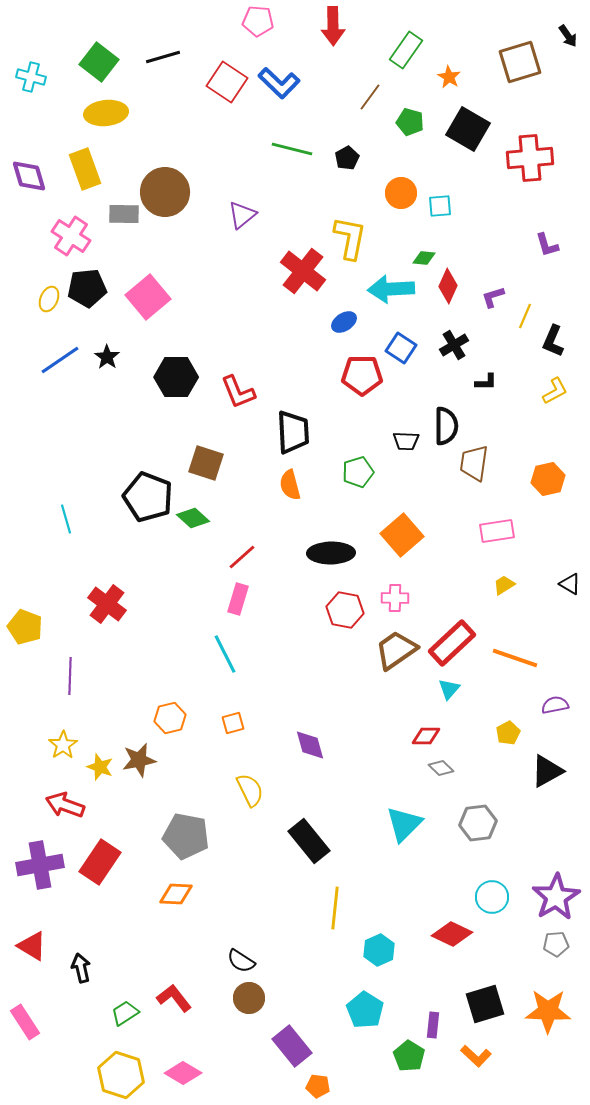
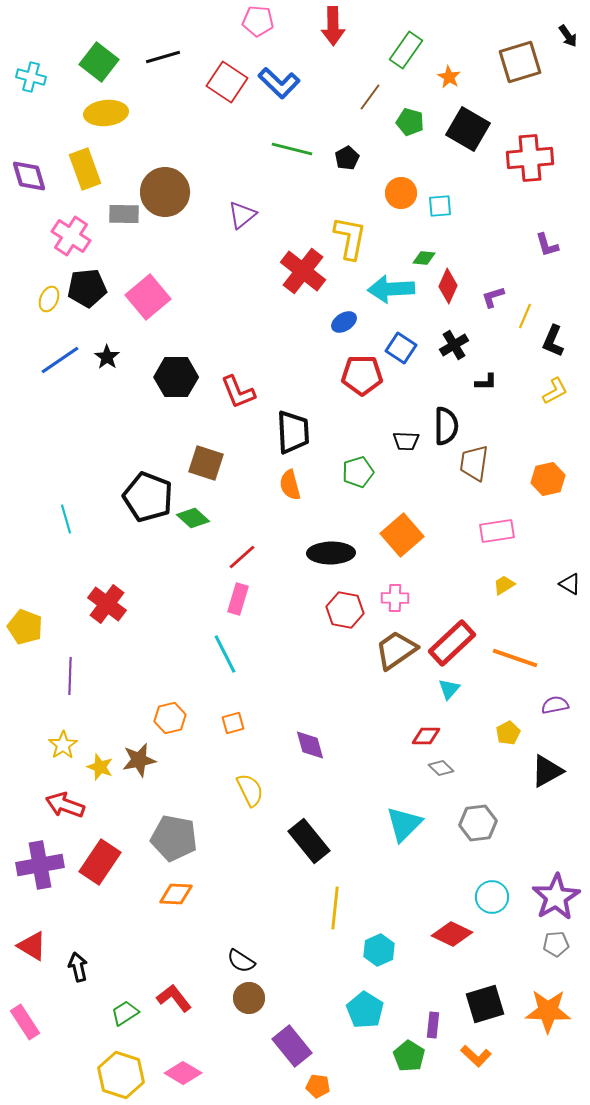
gray pentagon at (186, 836): moved 12 px left, 2 px down
black arrow at (81, 968): moved 3 px left, 1 px up
